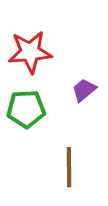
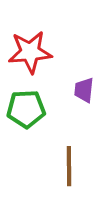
purple trapezoid: rotated 44 degrees counterclockwise
brown line: moved 1 px up
